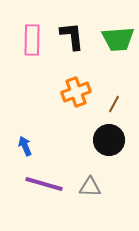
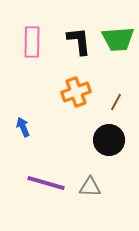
black L-shape: moved 7 px right, 5 px down
pink rectangle: moved 2 px down
brown line: moved 2 px right, 2 px up
blue arrow: moved 2 px left, 19 px up
purple line: moved 2 px right, 1 px up
